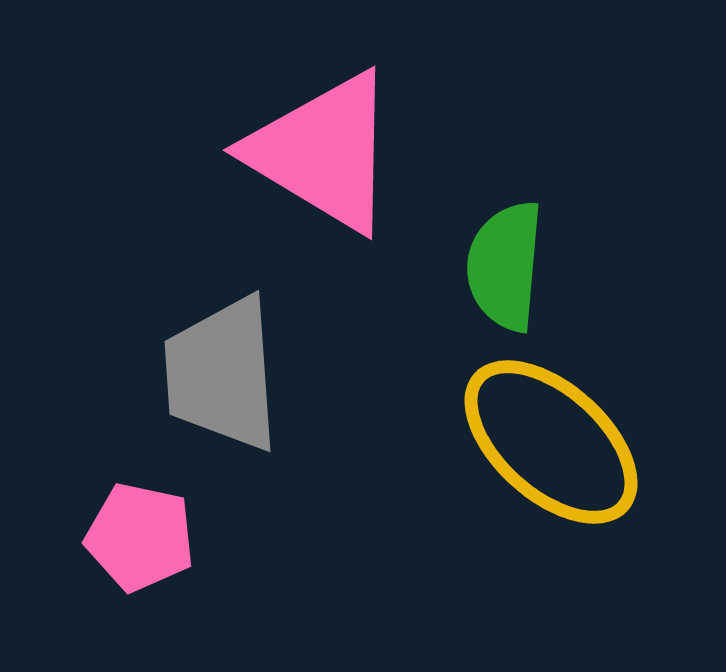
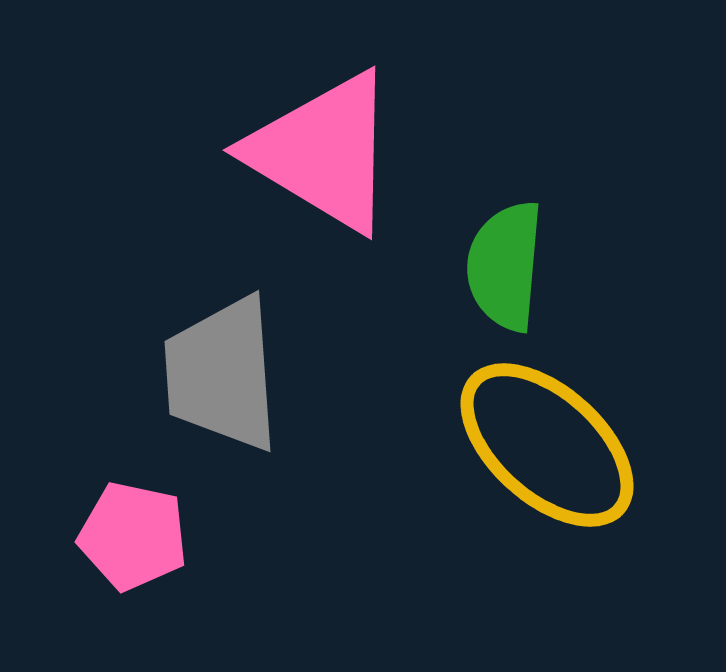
yellow ellipse: moved 4 px left, 3 px down
pink pentagon: moved 7 px left, 1 px up
